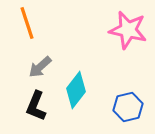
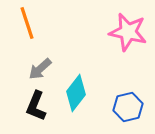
pink star: moved 2 px down
gray arrow: moved 2 px down
cyan diamond: moved 3 px down
